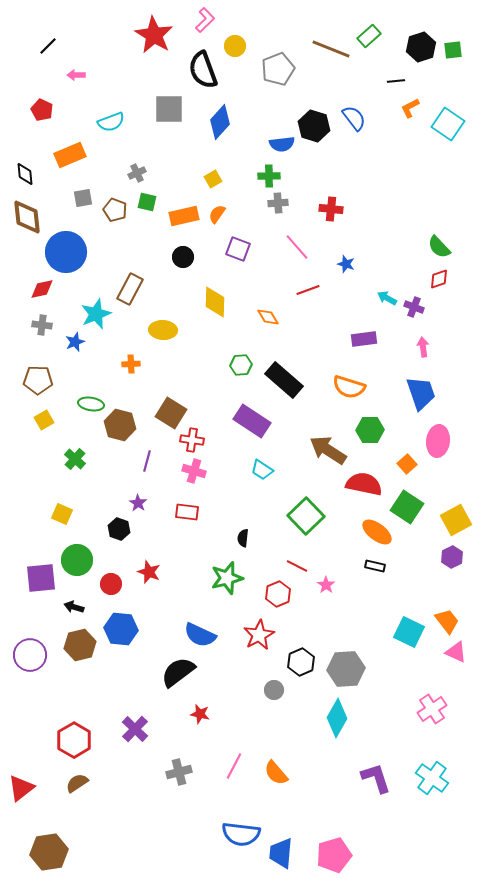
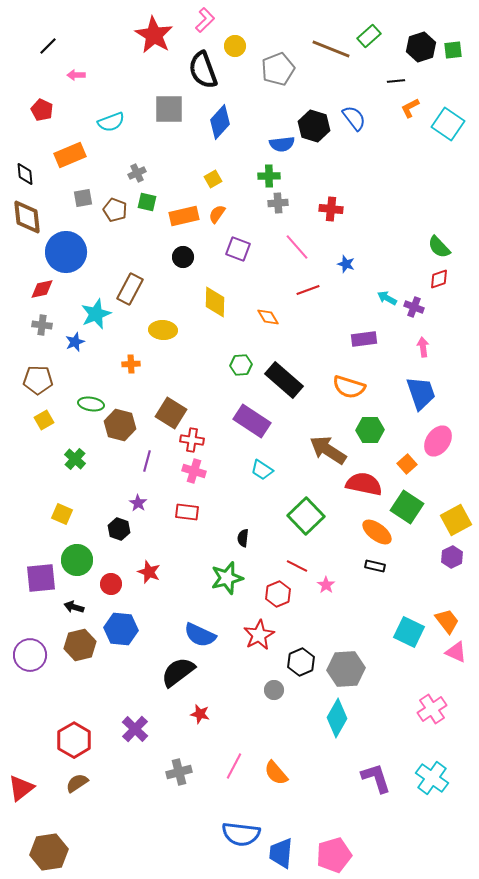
pink ellipse at (438, 441): rotated 28 degrees clockwise
